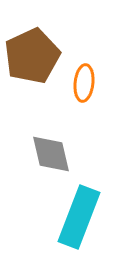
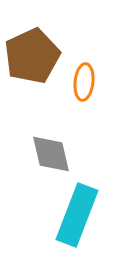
orange ellipse: moved 1 px up
cyan rectangle: moved 2 px left, 2 px up
